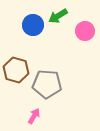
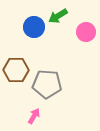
blue circle: moved 1 px right, 2 px down
pink circle: moved 1 px right, 1 px down
brown hexagon: rotated 15 degrees counterclockwise
